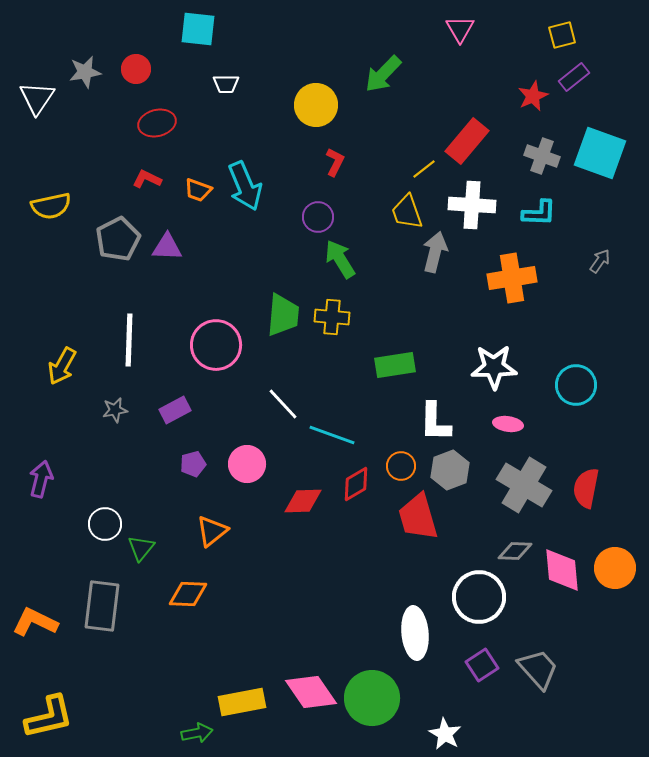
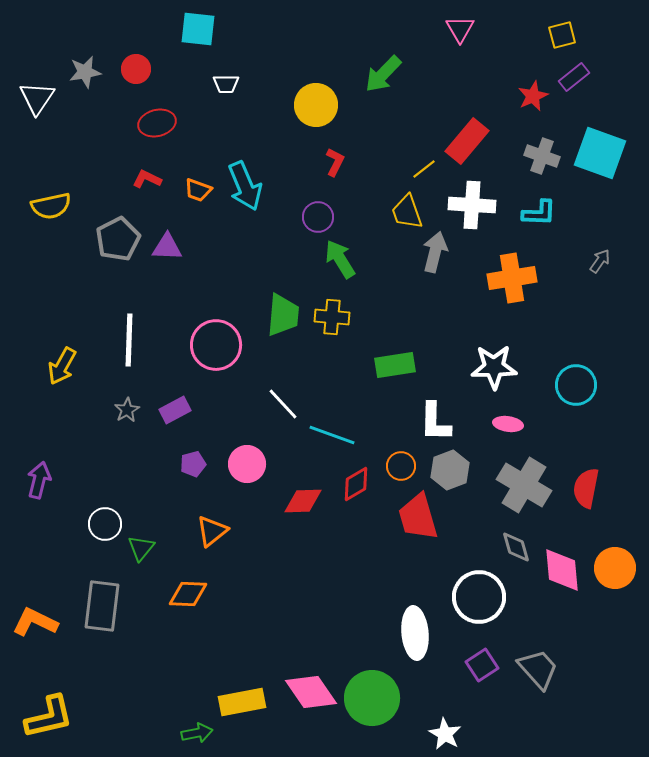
gray star at (115, 410): moved 12 px right; rotated 20 degrees counterclockwise
purple arrow at (41, 479): moved 2 px left, 1 px down
gray diamond at (515, 551): moved 1 px right, 4 px up; rotated 72 degrees clockwise
